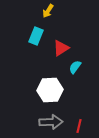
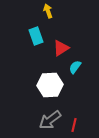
yellow arrow: rotated 128 degrees clockwise
cyan rectangle: rotated 42 degrees counterclockwise
white hexagon: moved 5 px up
gray arrow: moved 1 px left, 2 px up; rotated 145 degrees clockwise
red line: moved 5 px left, 1 px up
